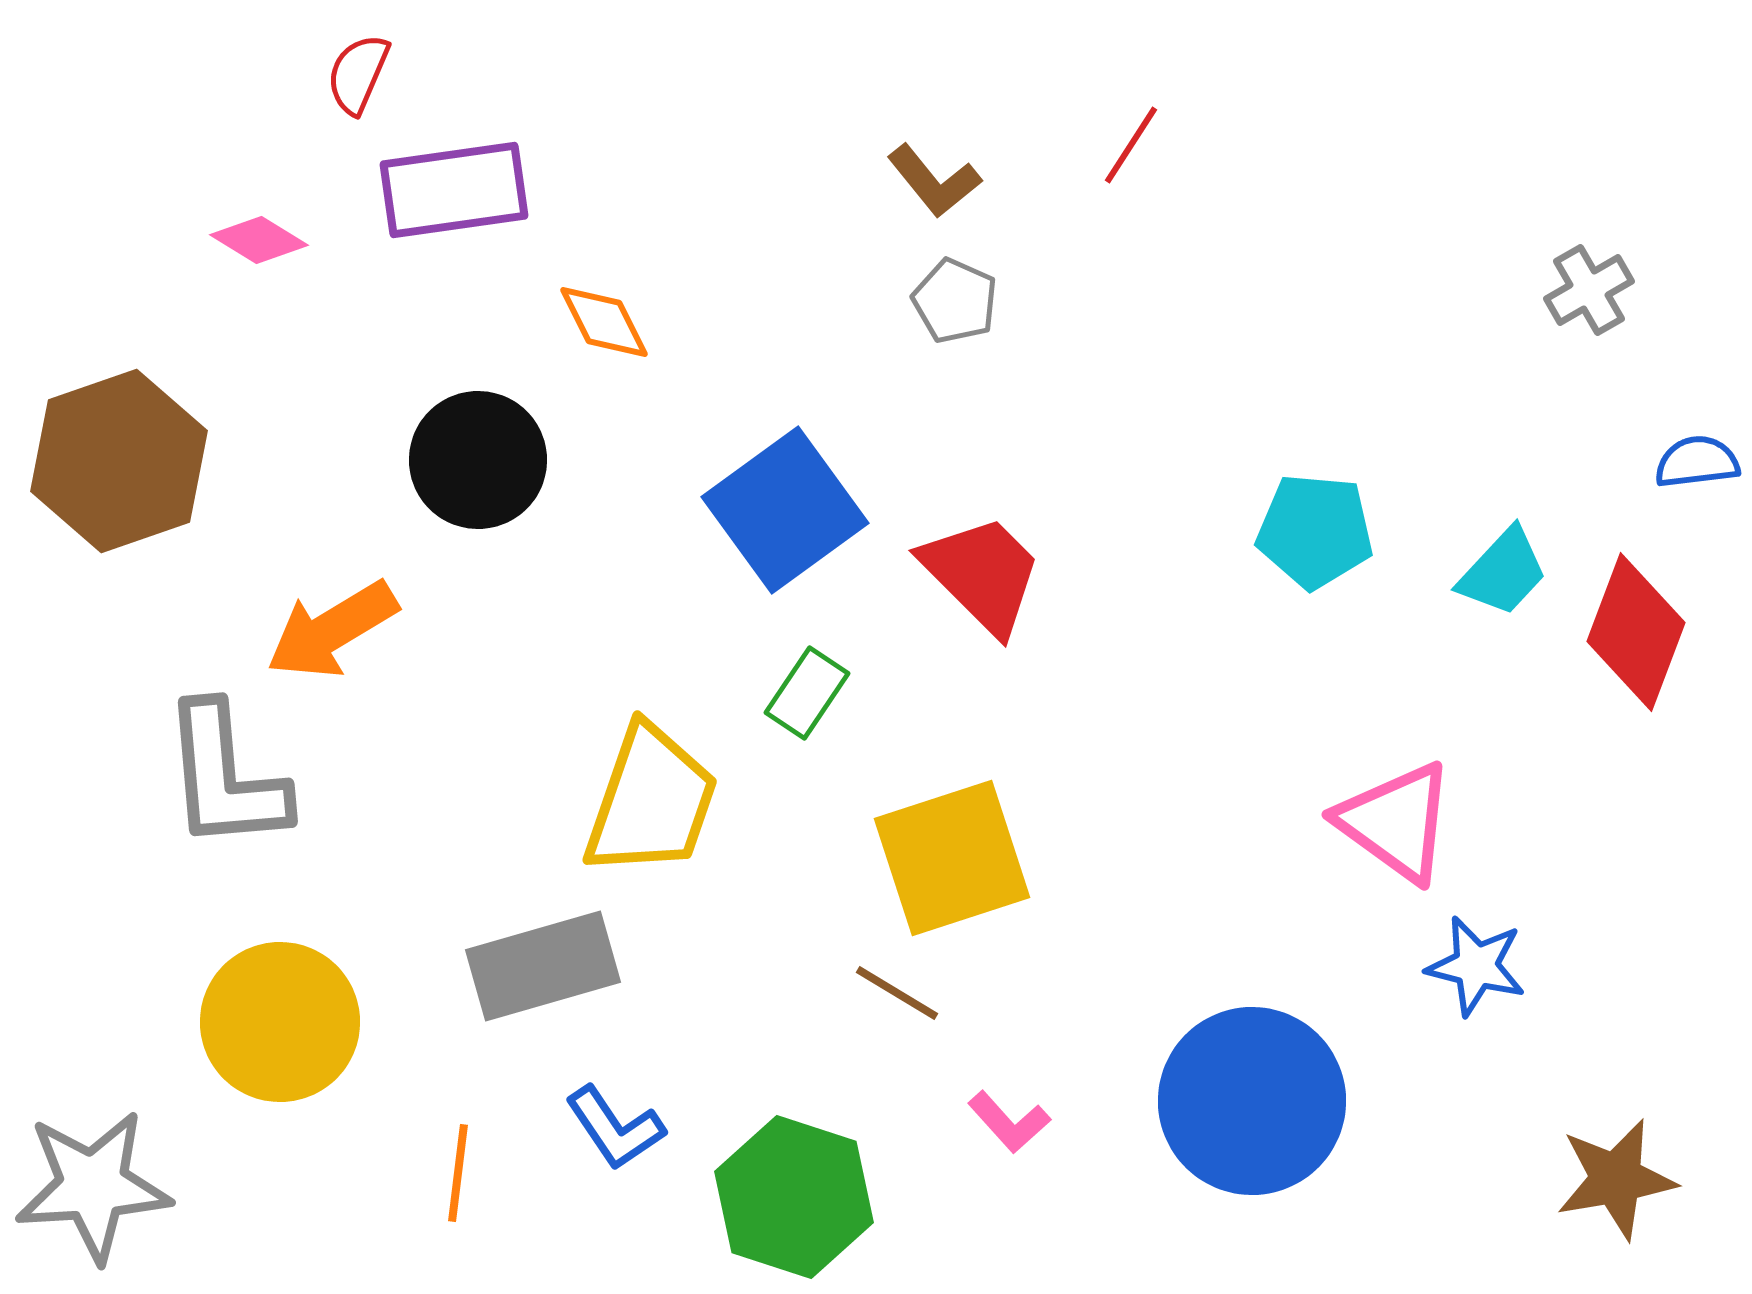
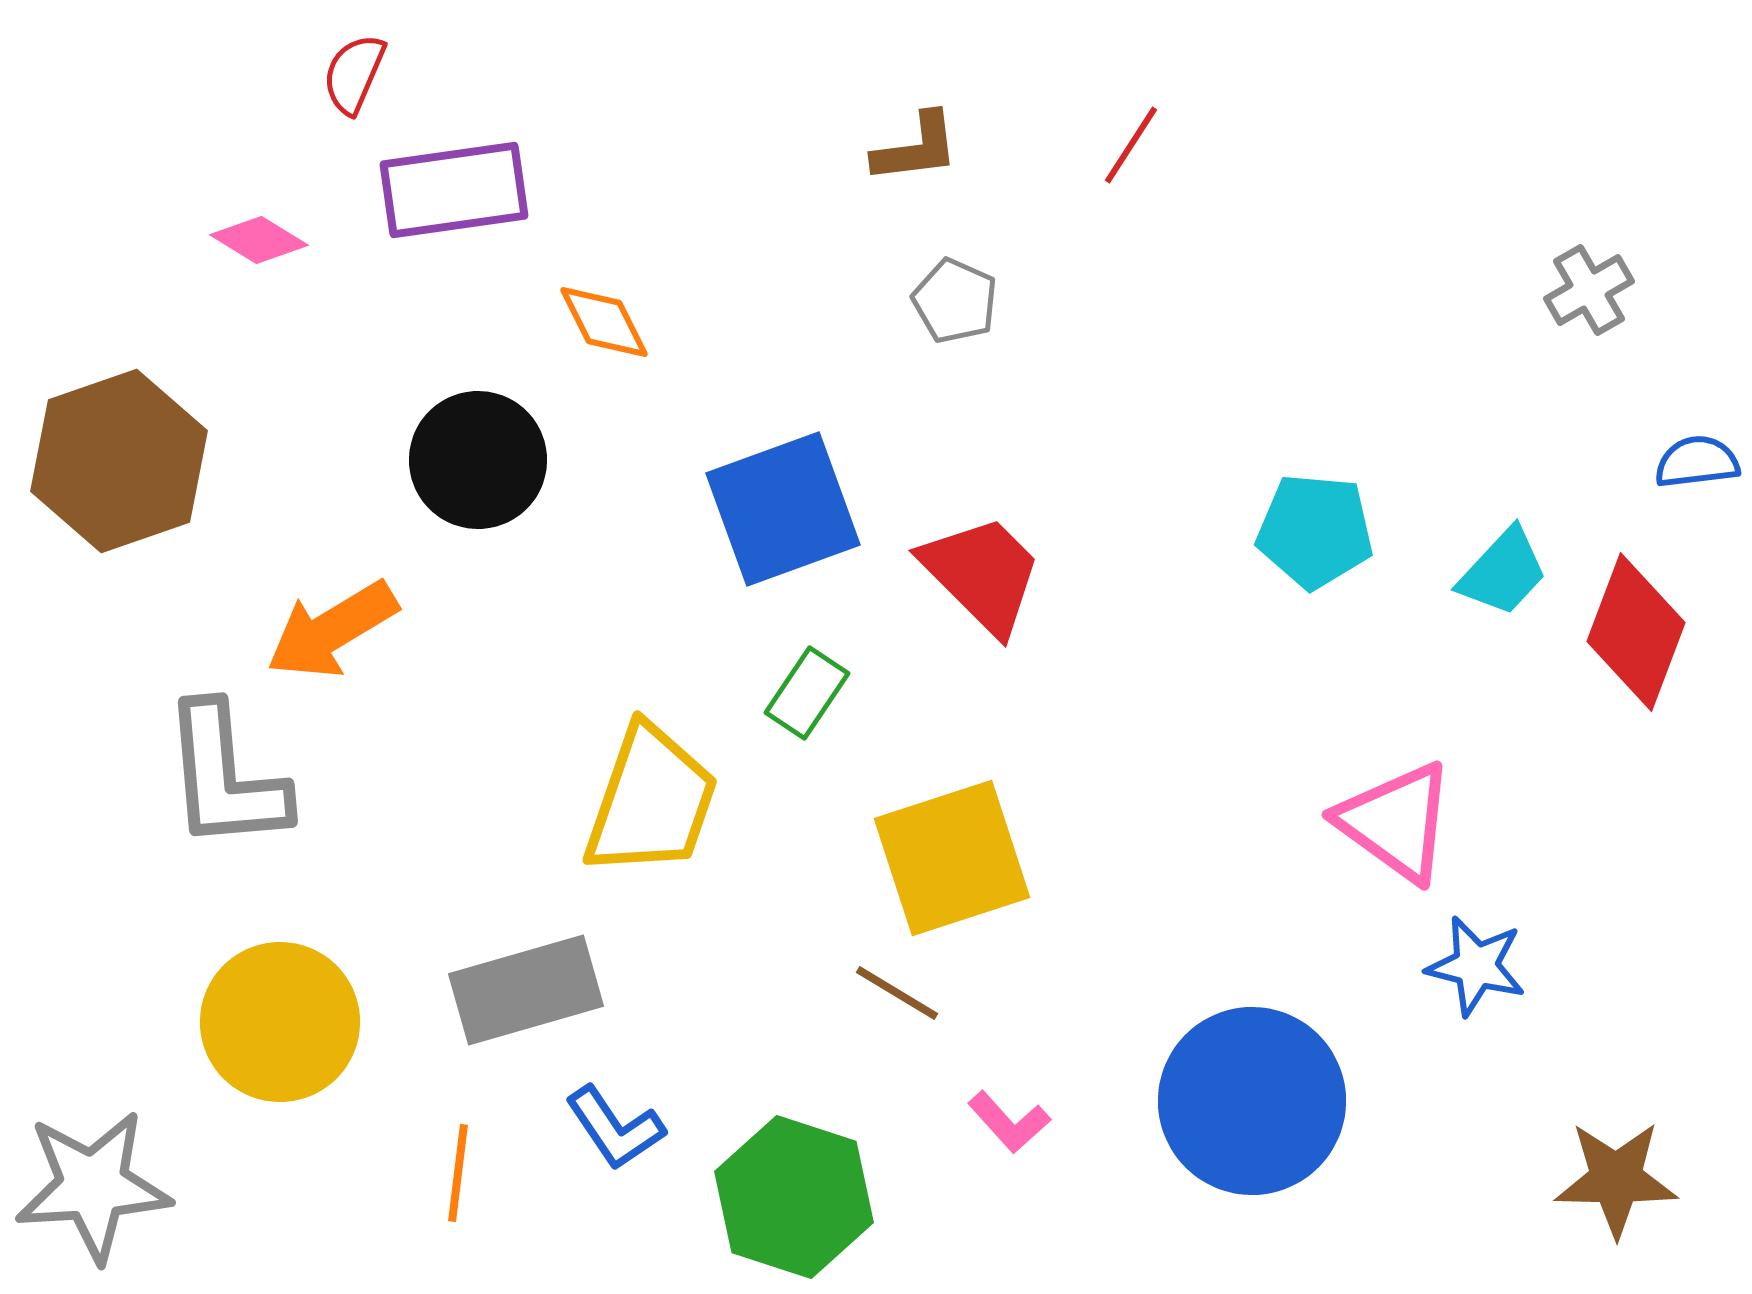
red semicircle: moved 4 px left
brown L-shape: moved 18 px left, 33 px up; rotated 58 degrees counterclockwise
blue square: moved 2 px left, 1 px up; rotated 16 degrees clockwise
gray rectangle: moved 17 px left, 24 px down
brown star: rotated 11 degrees clockwise
